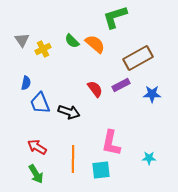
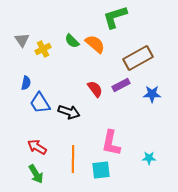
blue trapezoid: rotated 10 degrees counterclockwise
